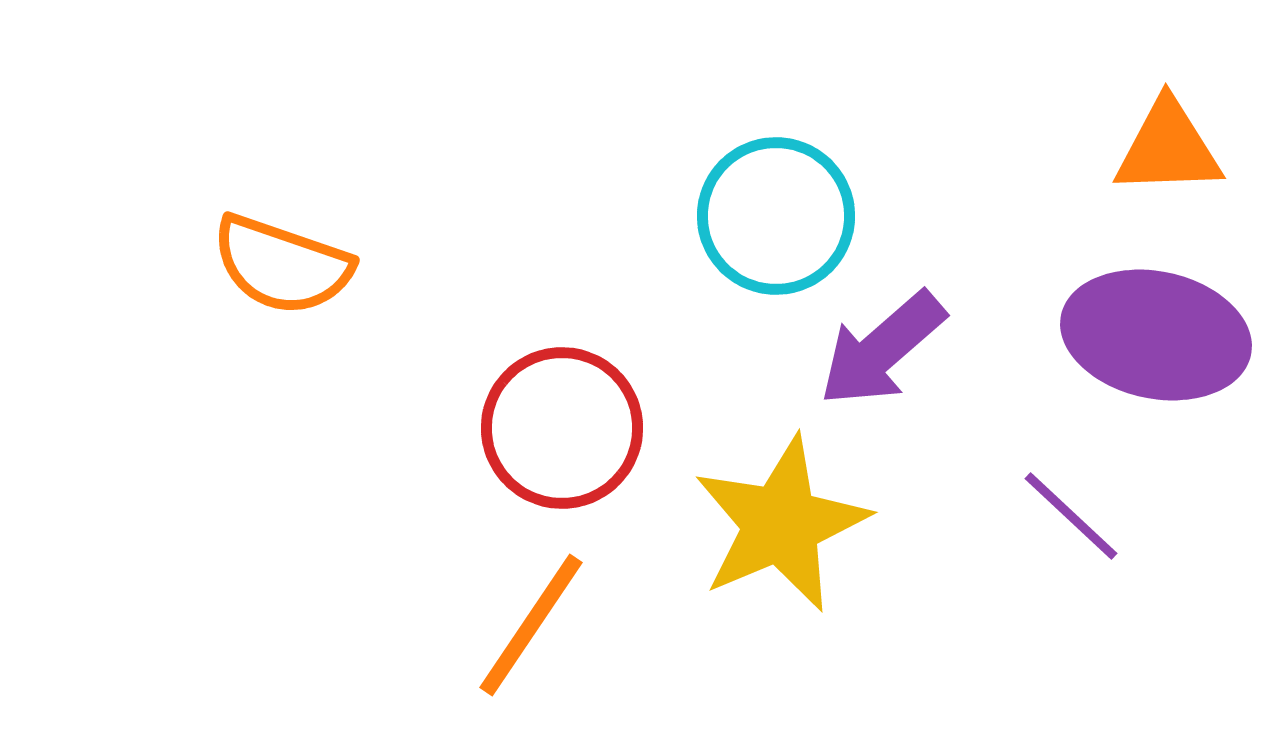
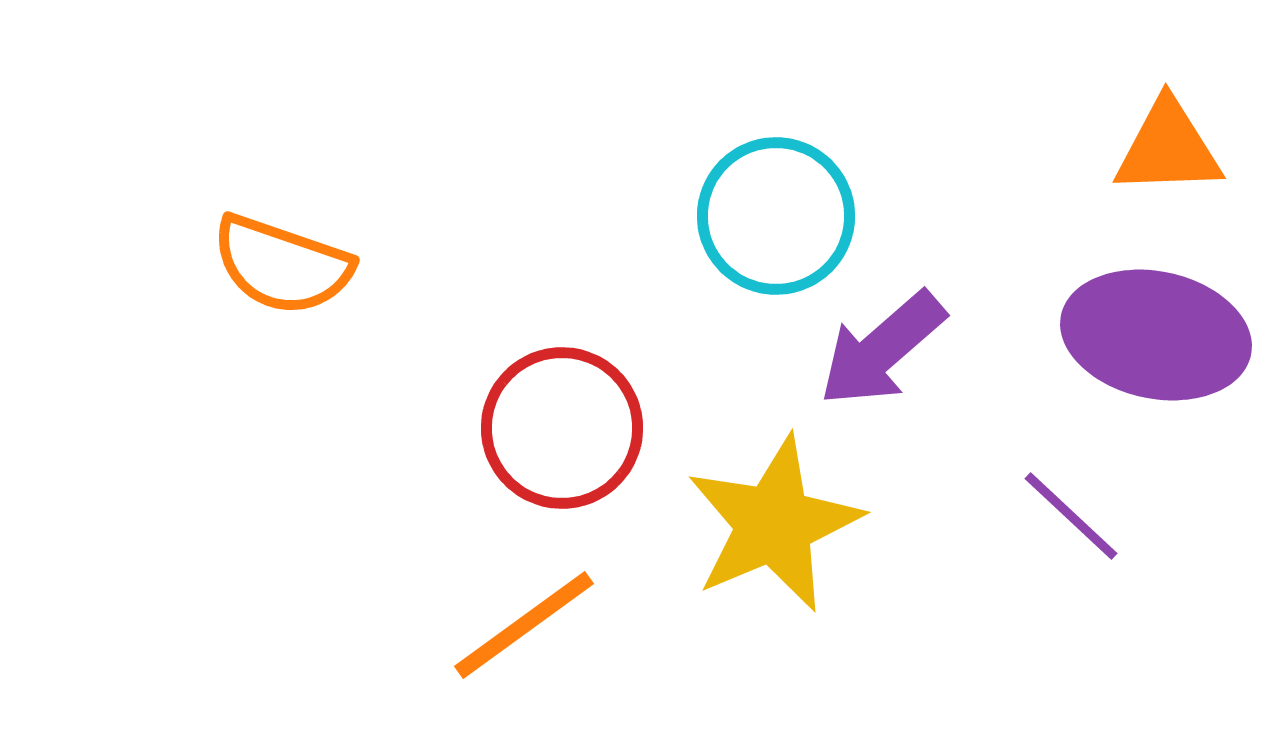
yellow star: moved 7 px left
orange line: moved 7 px left; rotated 20 degrees clockwise
